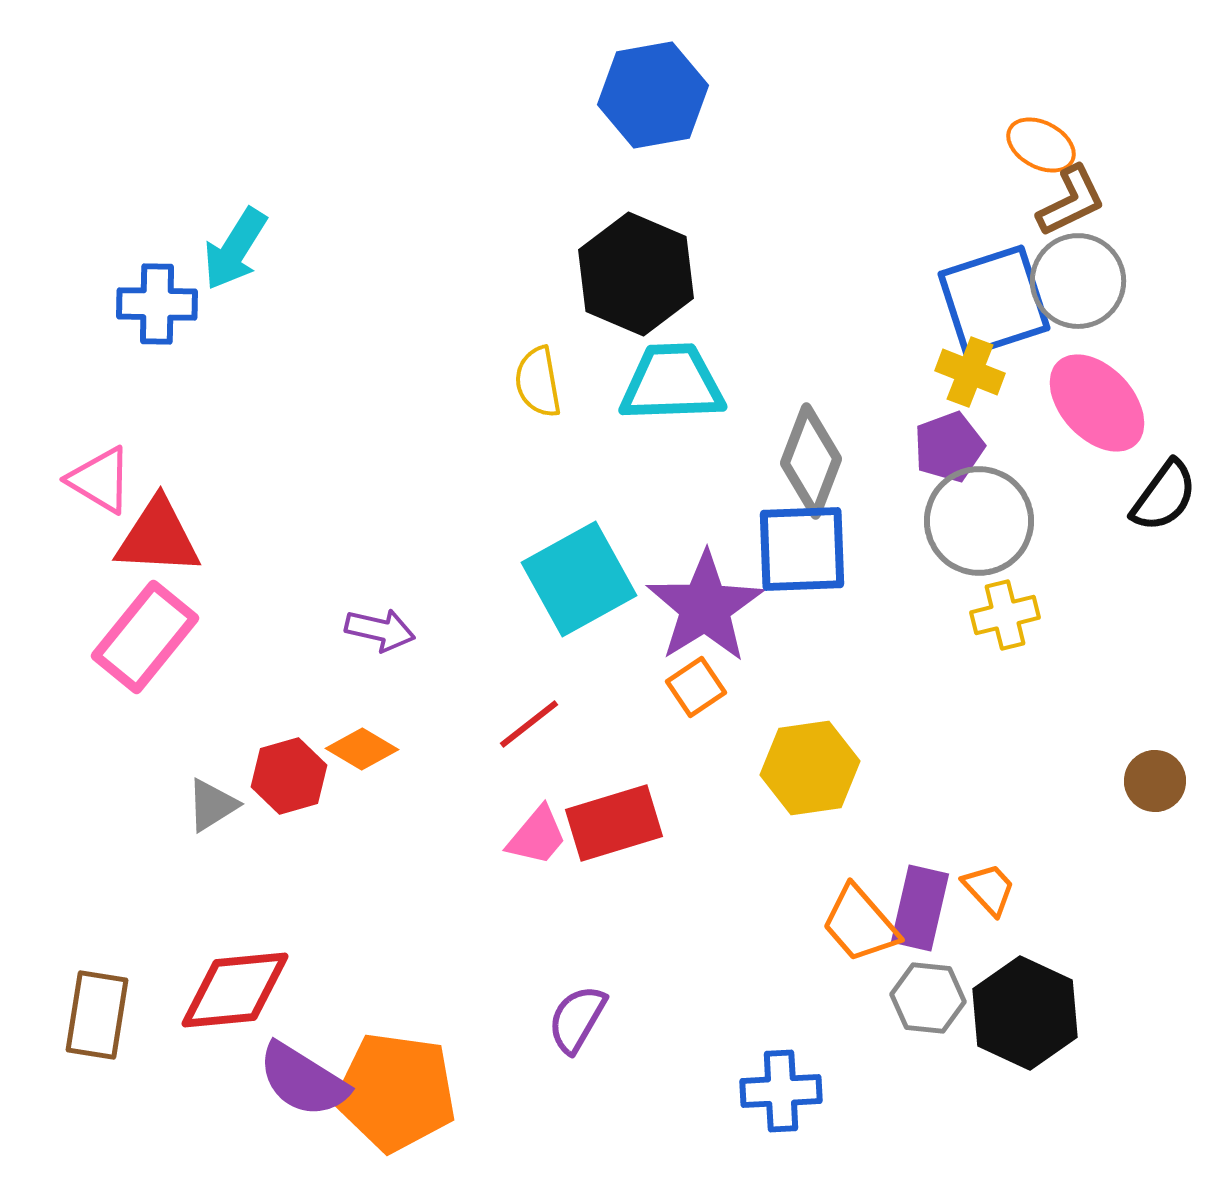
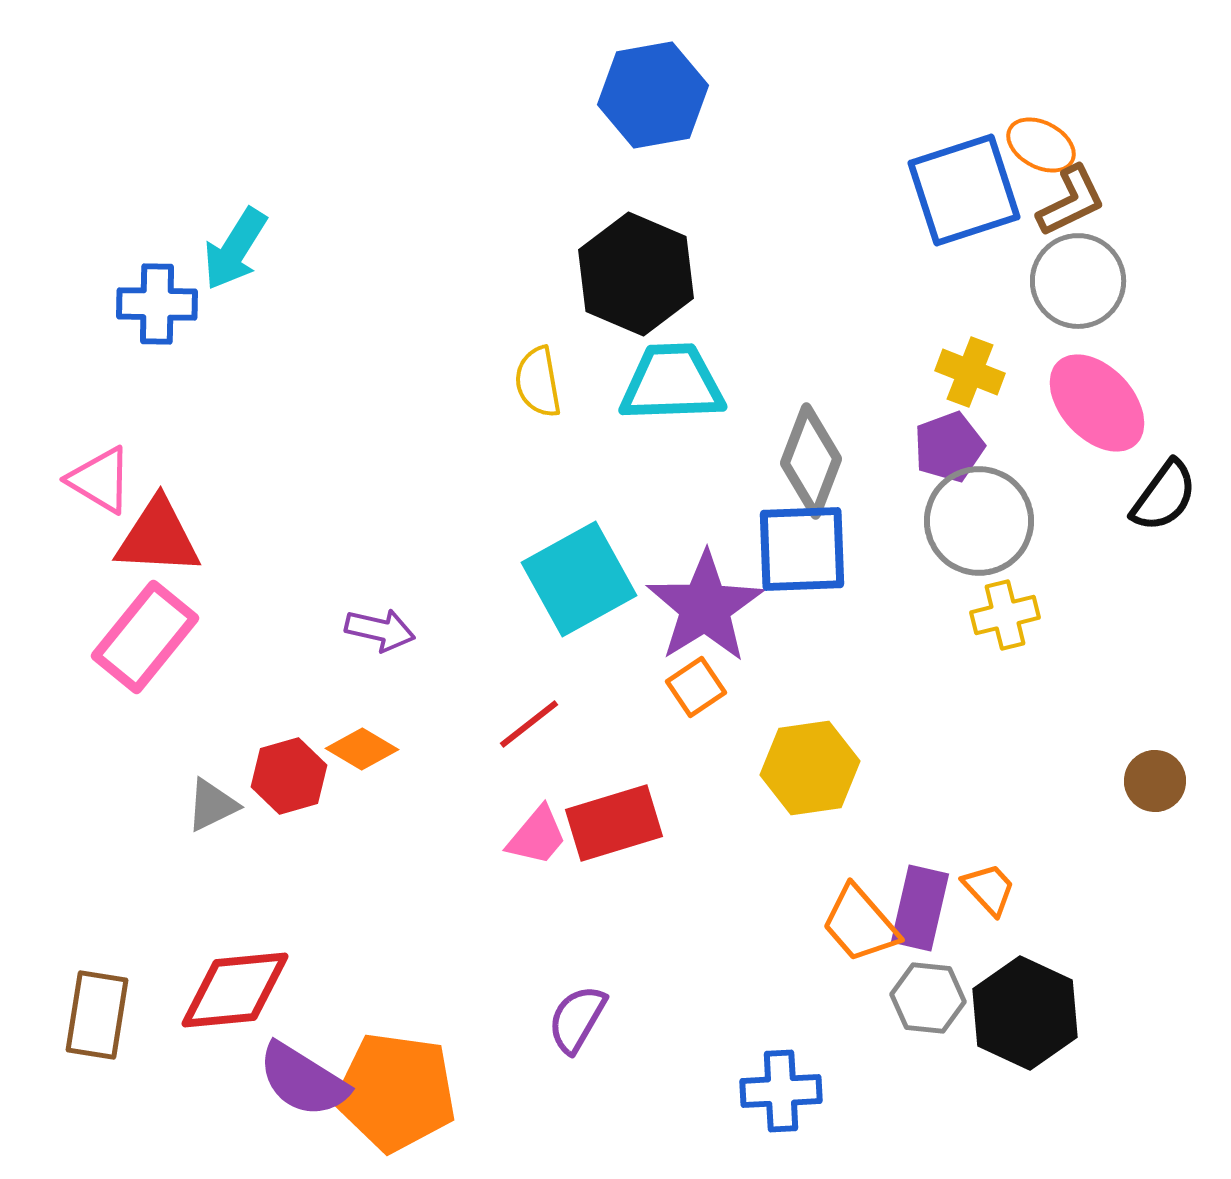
blue square at (994, 301): moved 30 px left, 111 px up
gray triangle at (212, 805): rotated 6 degrees clockwise
